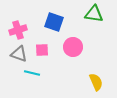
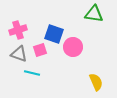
blue square: moved 12 px down
pink square: moved 2 px left; rotated 16 degrees counterclockwise
